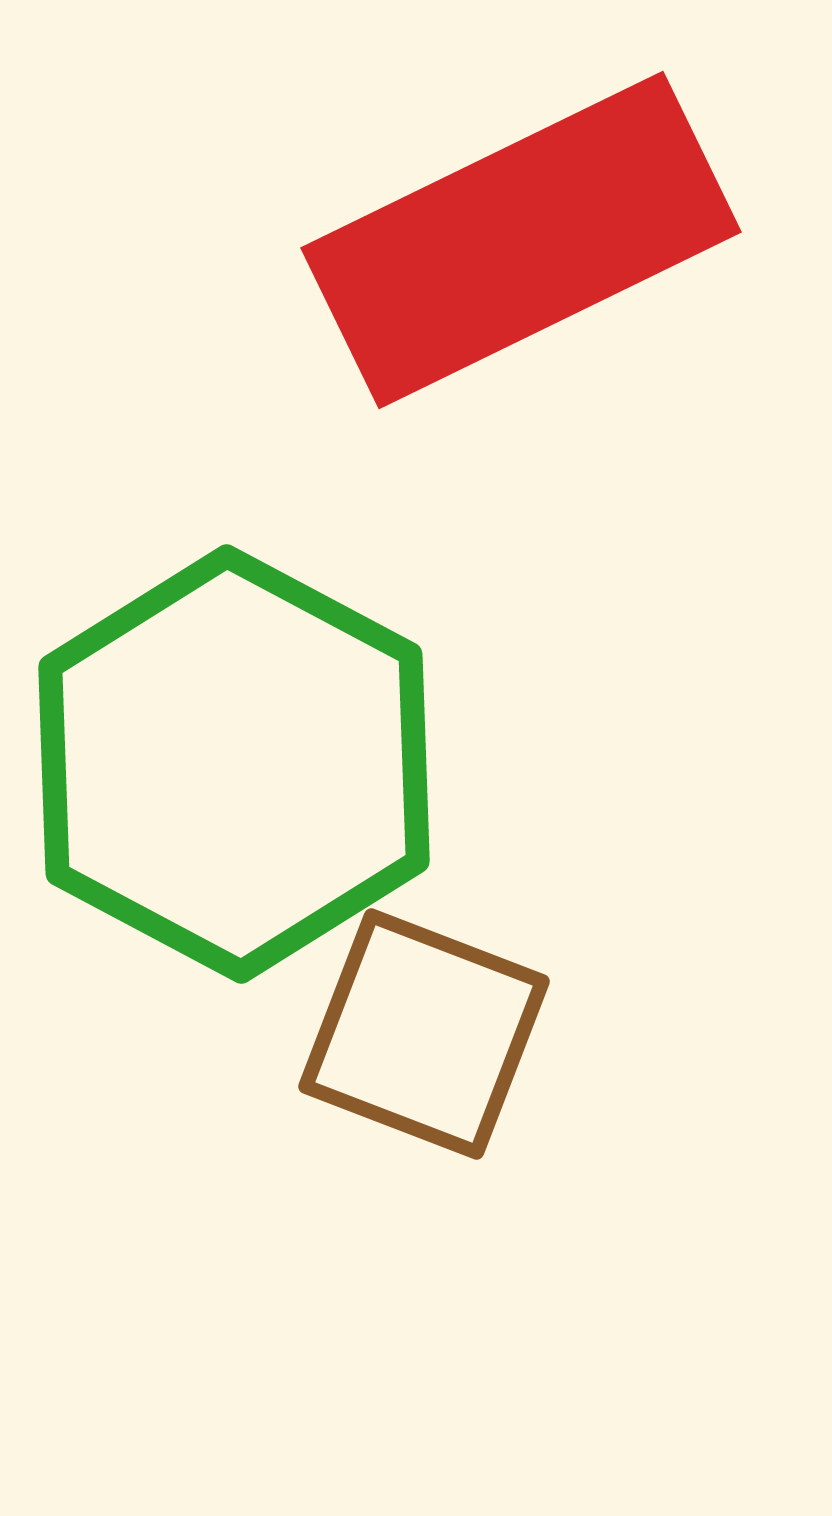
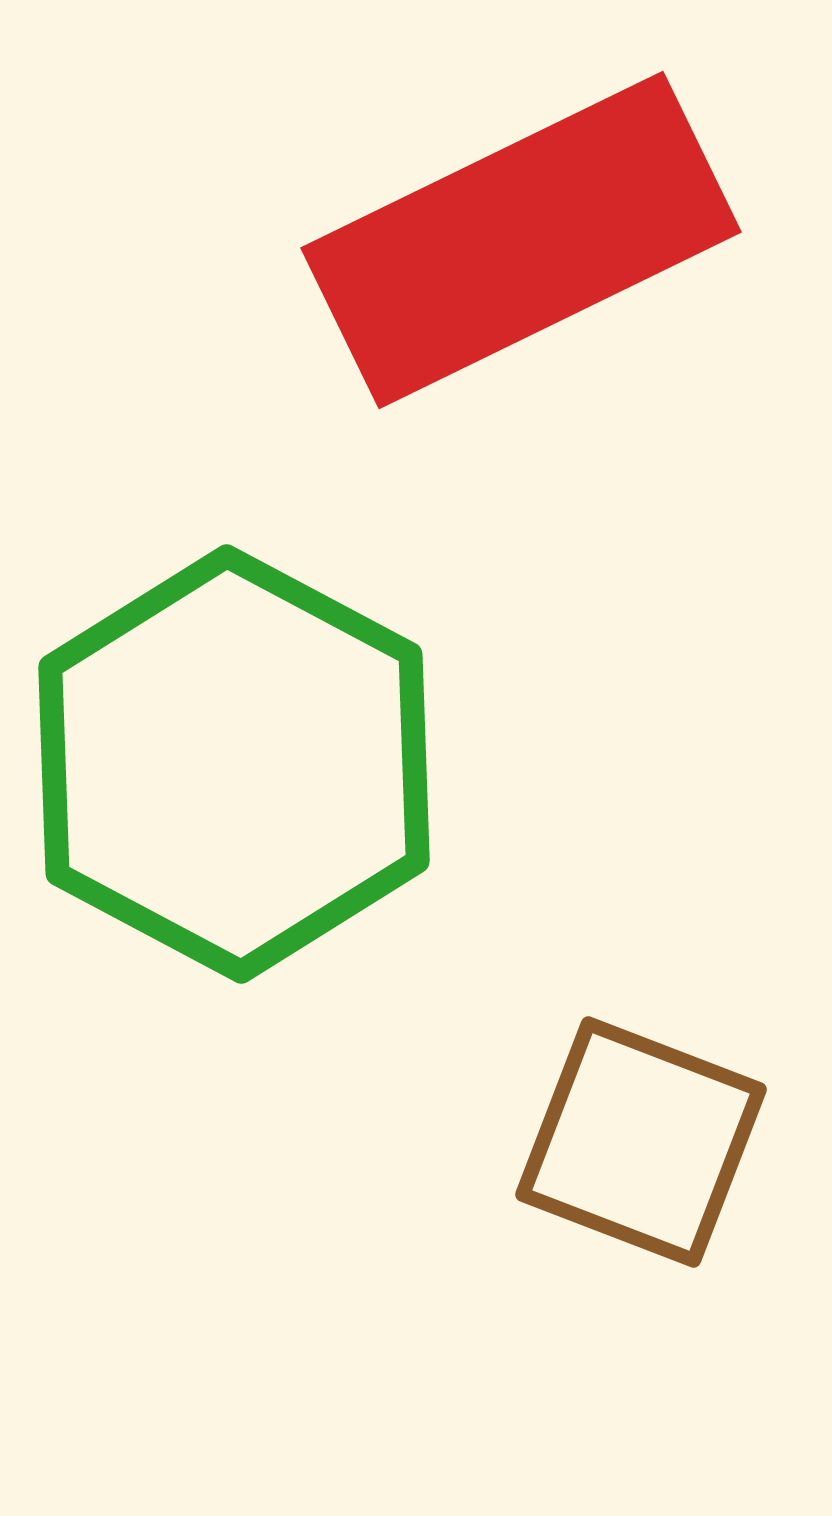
brown square: moved 217 px right, 108 px down
